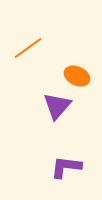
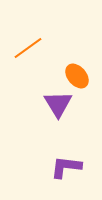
orange ellipse: rotated 25 degrees clockwise
purple triangle: moved 1 px right, 2 px up; rotated 12 degrees counterclockwise
